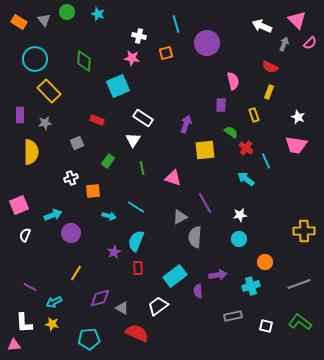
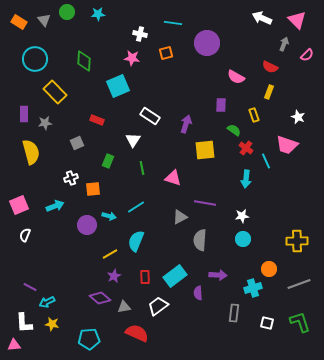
cyan star at (98, 14): rotated 24 degrees counterclockwise
cyan line at (176, 24): moved 3 px left, 1 px up; rotated 66 degrees counterclockwise
white arrow at (262, 26): moved 8 px up
white cross at (139, 36): moved 1 px right, 2 px up
pink semicircle at (310, 43): moved 3 px left, 12 px down
pink semicircle at (233, 81): moved 3 px right, 4 px up; rotated 132 degrees clockwise
yellow rectangle at (49, 91): moved 6 px right, 1 px down
purple rectangle at (20, 115): moved 4 px right, 1 px up
white rectangle at (143, 118): moved 7 px right, 2 px up
green semicircle at (231, 132): moved 3 px right, 2 px up
pink trapezoid at (296, 145): moved 9 px left; rotated 10 degrees clockwise
yellow semicircle at (31, 152): rotated 15 degrees counterclockwise
green rectangle at (108, 161): rotated 16 degrees counterclockwise
cyan arrow at (246, 179): rotated 120 degrees counterclockwise
orange square at (93, 191): moved 2 px up
purple line at (205, 203): rotated 50 degrees counterclockwise
cyan line at (136, 207): rotated 66 degrees counterclockwise
cyan arrow at (53, 215): moved 2 px right, 9 px up
white star at (240, 215): moved 2 px right, 1 px down
yellow cross at (304, 231): moved 7 px left, 10 px down
purple circle at (71, 233): moved 16 px right, 8 px up
gray semicircle at (195, 237): moved 5 px right, 3 px down
cyan circle at (239, 239): moved 4 px right
purple star at (114, 252): moved 24 px down
orange circle at (265, 262): moved 4 px right, 7 px down
red rectangle at (138, 268): moved 7 px right, 9 px down
yellow line at (76, 273): moved 34 px right, 19 px up; rotated 28 degrees clockwise
purple arrow at (218, 275): rotated 12 degrees clockwise
cyan cross at (251, 286): moved 2 px right, 2 px down
purple semicircle at (198, 291): moved 2 px down
purple diamond at (100, 298): rotated 55 degrees clockwise
cyan arrow at (54, 302): moved 7 px left
gray triangle at (122, 308): moved 2 px right, 1 px up; rotated 40 degrees counterclockwise
gray rectangle at (233, 316): moved 1 px right, 3 px up; rotated 72 degrees counterclockwise
green L-shape at (300, 322): rotated 35 degrees clockwise
white square at (266, 326): moved 1 px right, 3 px up
